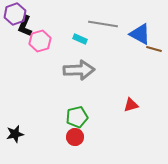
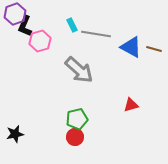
gray line: moved 7 px left, 10 px down
blue triangle: moved 9 px left, 13 px down
cyan rectangle: moved 8 px left, 14 px up; rotated 40 degrees clockwise
gray arrow: rotated 44 degrees clockwise
green pentagon: moved 2 px down
